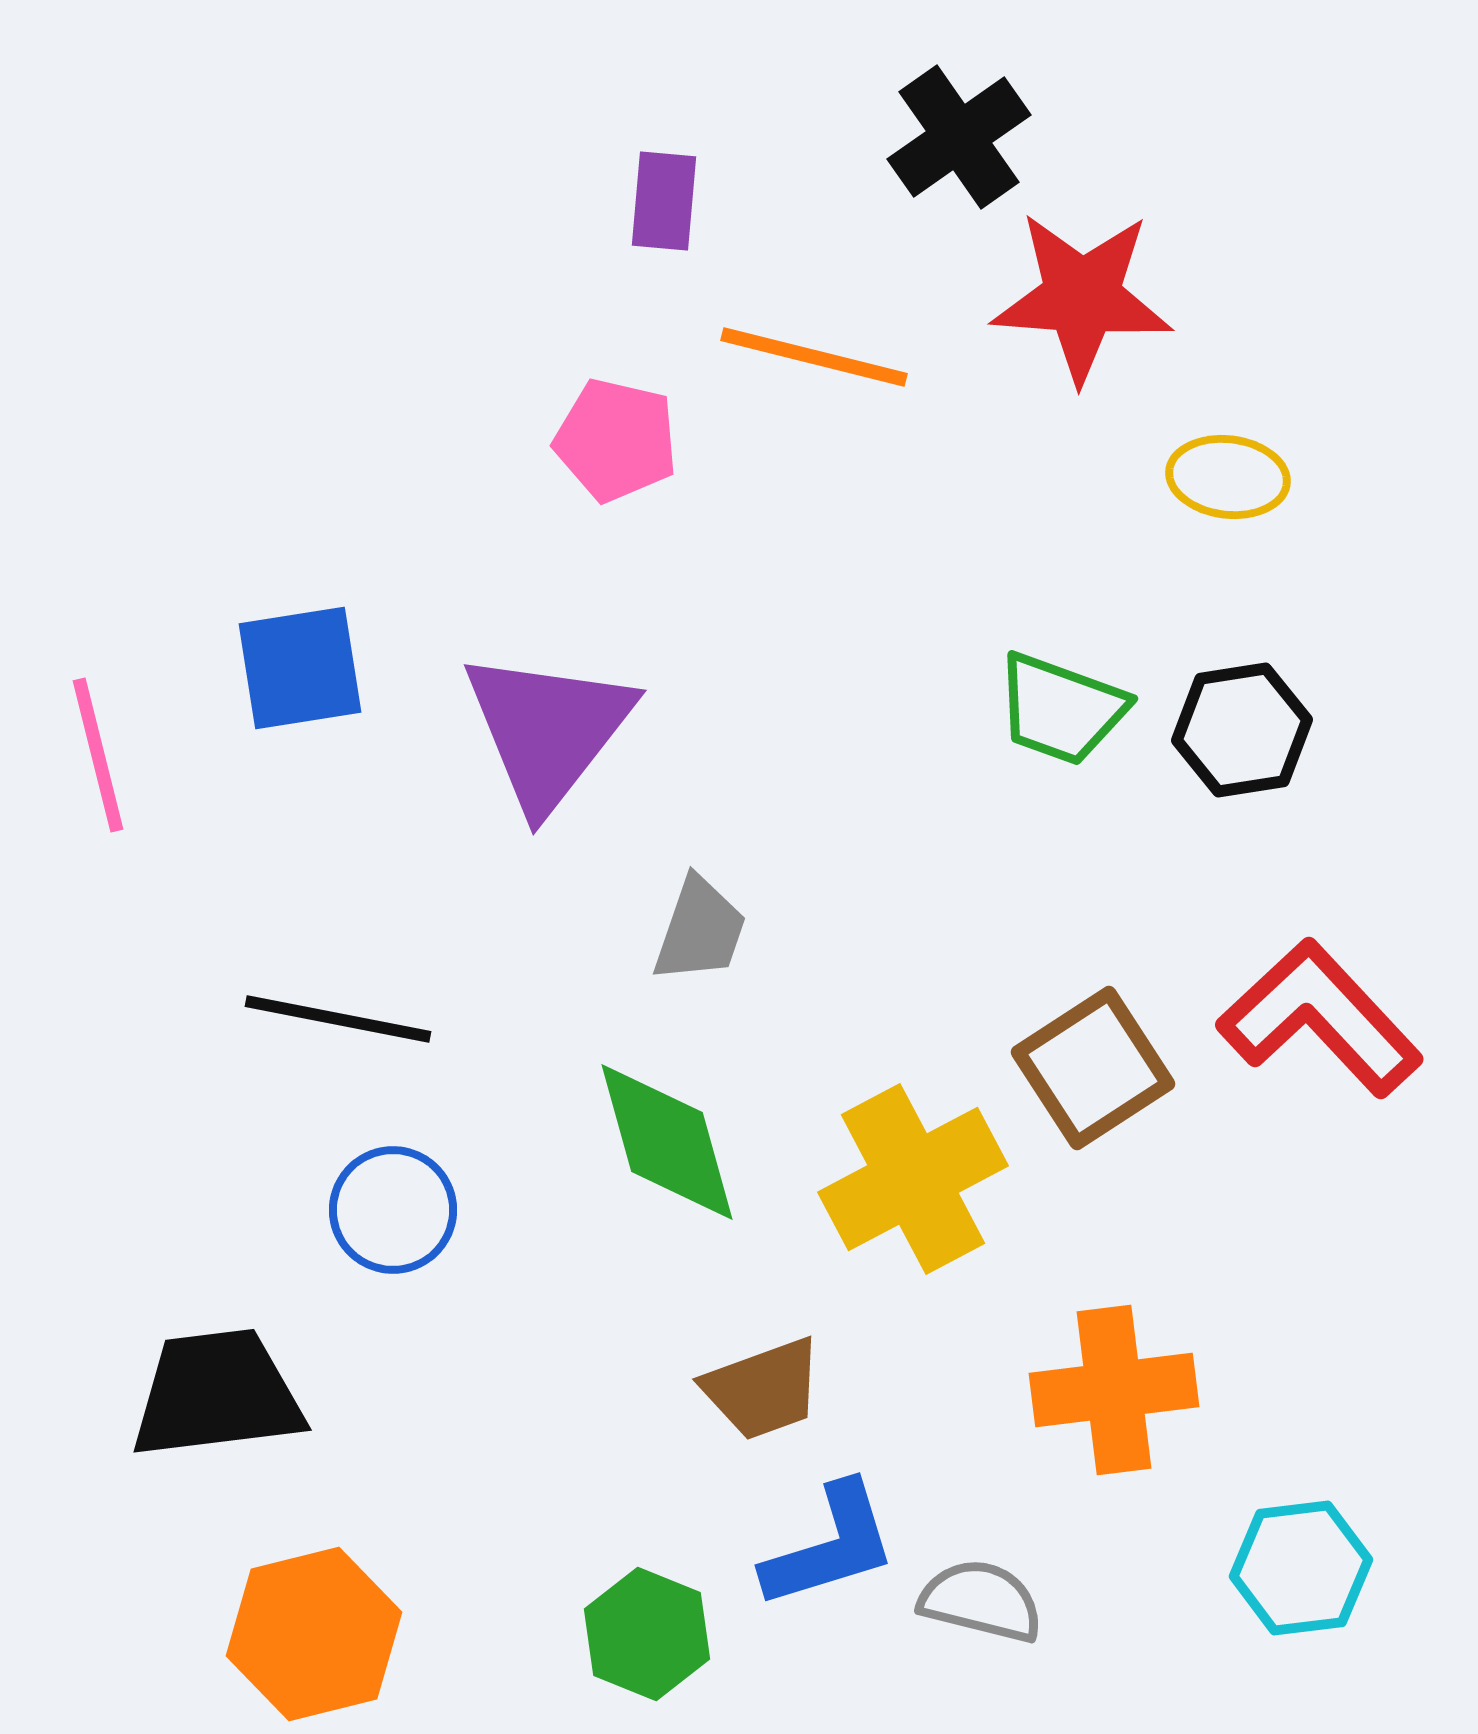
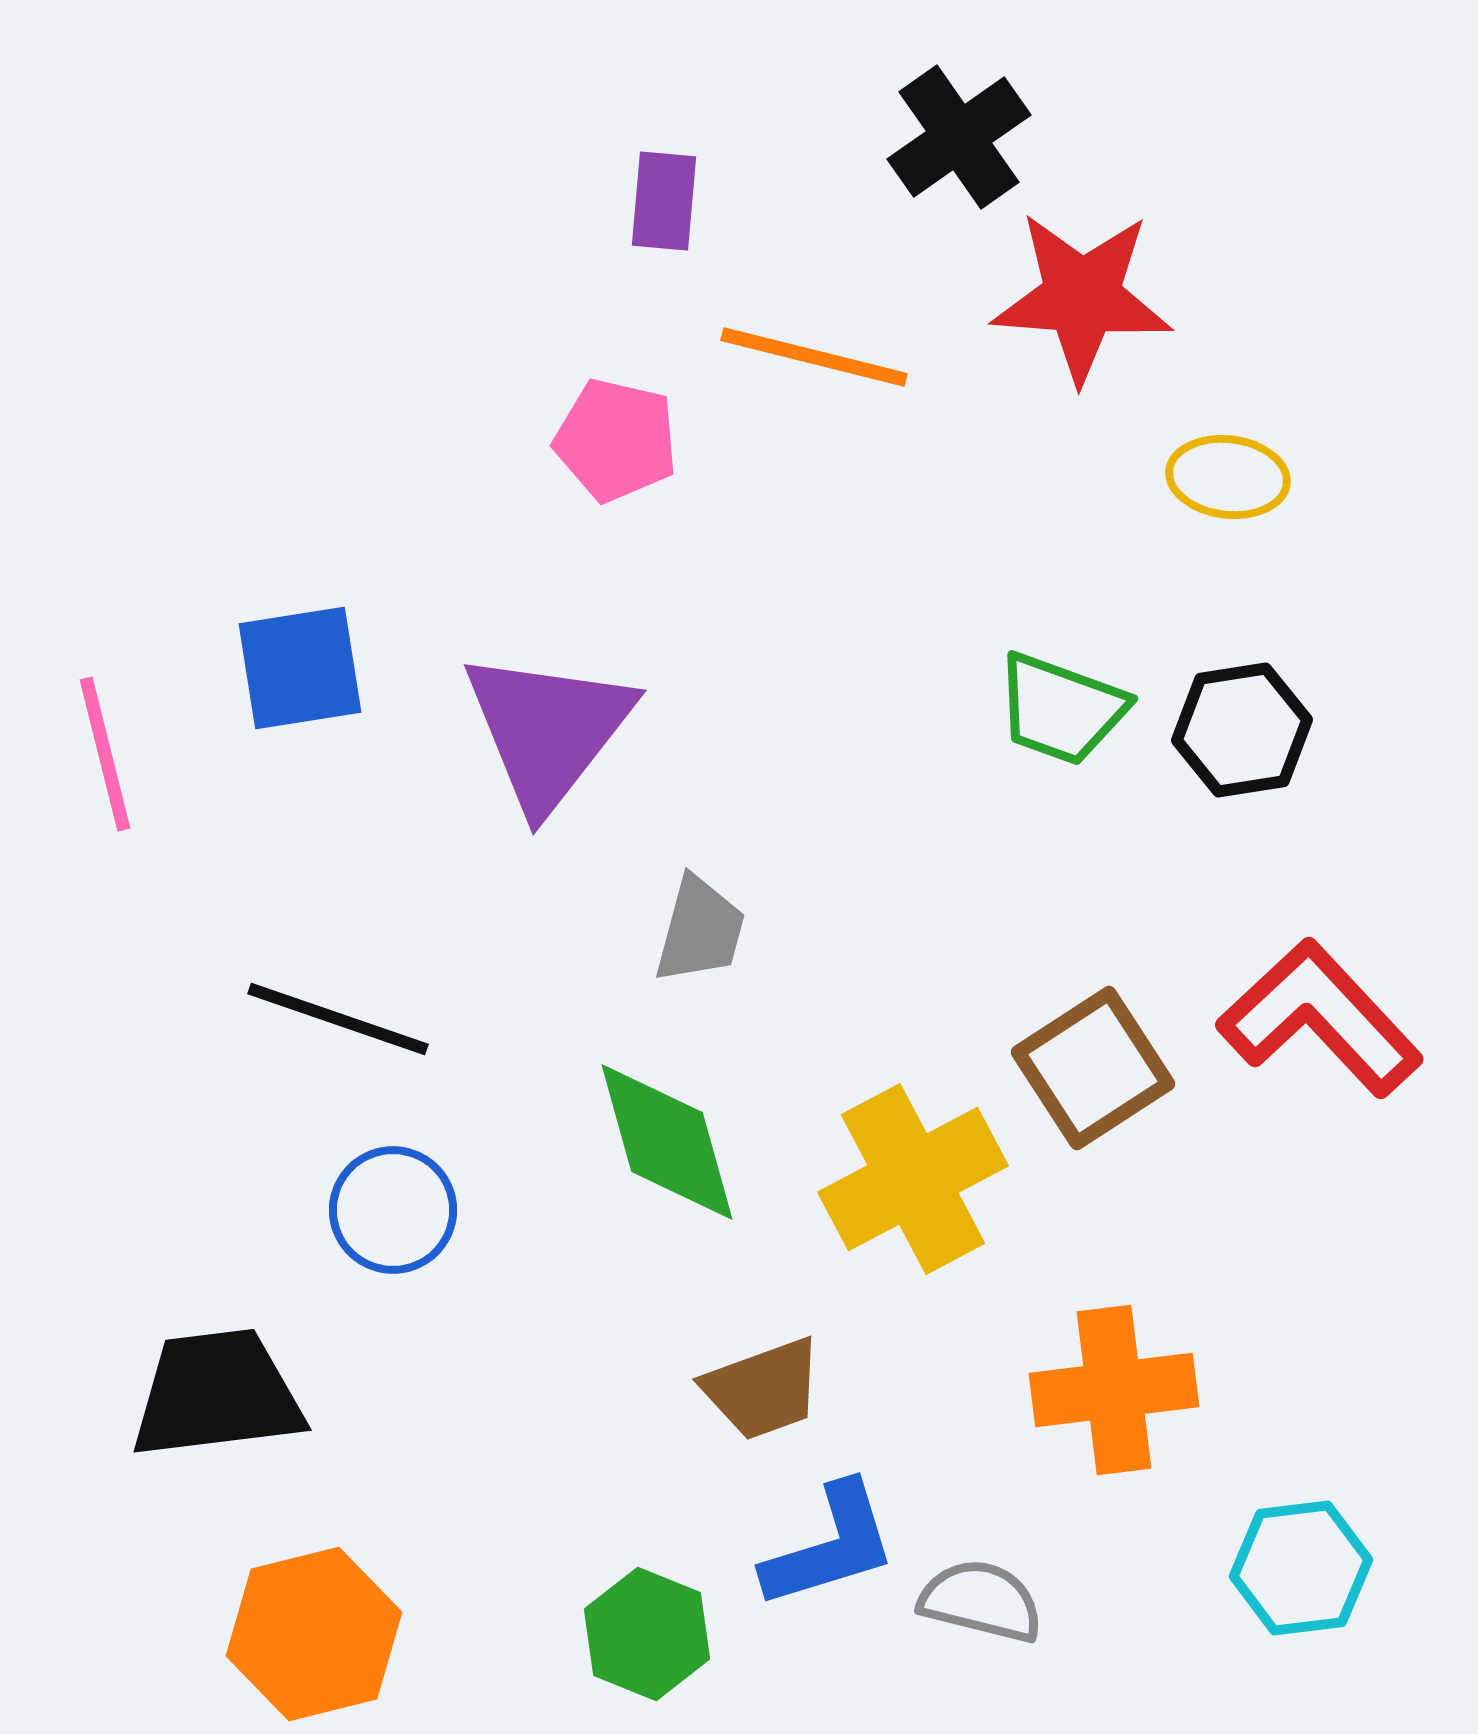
pink line: moved 7 px right, 1 px up
gray trapezoid: rotated 4 degrees counterclockwise
black line: rotated 8 degrees clockwise
